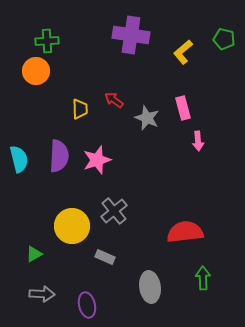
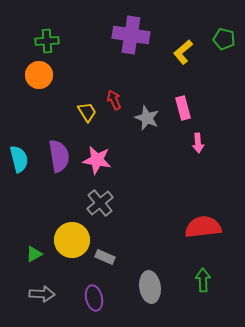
orange circle: moved 3 px right, 4 px down
red arrow: rotated 30 degrees clockwise
yellow trapezoid: moved 7 px right, 3 px down; rotated 30 degrees counterclockwise
pink arrow: moved 2 px down
purple semicircle: rotated 12 degrees counterclockwise
pink star: rotated 28 degrees clockwise
gray cross: moved 14 px left, 8 px up
yellow circle: moved 14 px down
red semicircle: moved 18 px right, 5 px up
green arrow: moved 2 px down
purple ellipse: moved 7 px right, 7 px up
